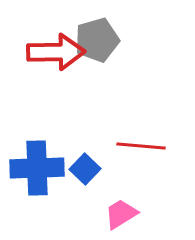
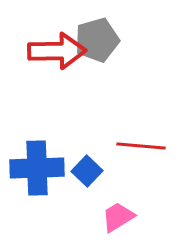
red arrow: moved 1 px right, 1 px up
blue square: moved 2 px right, 2 px down
pink trapezoid: moved 3 px left, 3 px down
